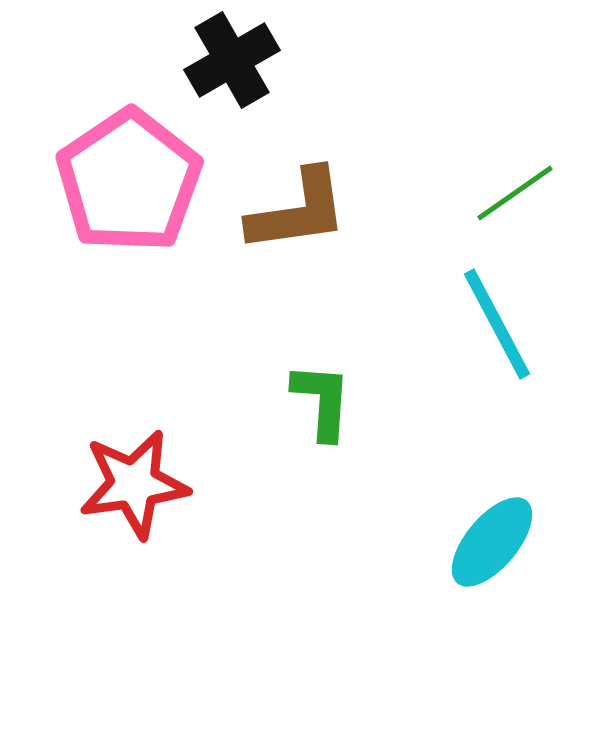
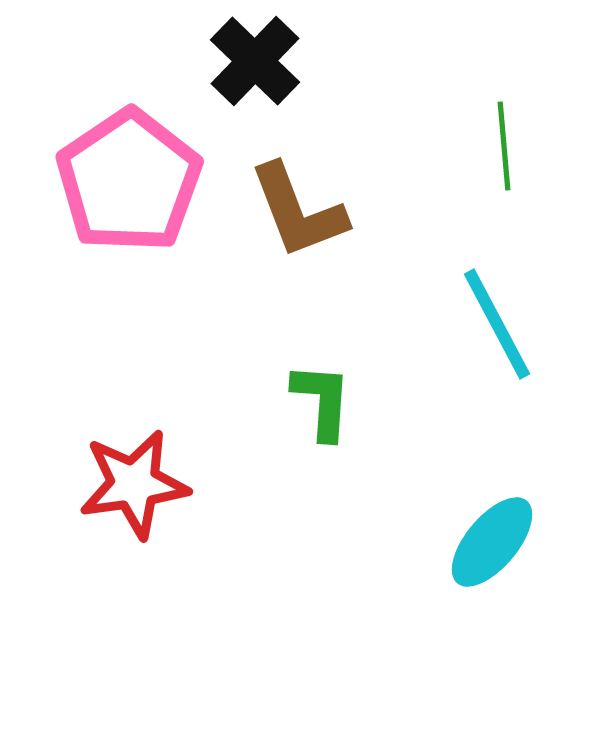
black cross: moved 23 px right, 1 px down; rotated 16 degrees counterclockwise
green line: moved 11 px left, 47 px up; rotated 60 degrees counterclockwise
brown L-shape: rotated 77 degrees clockwise
